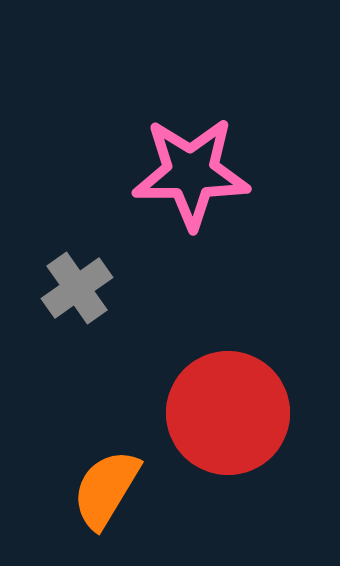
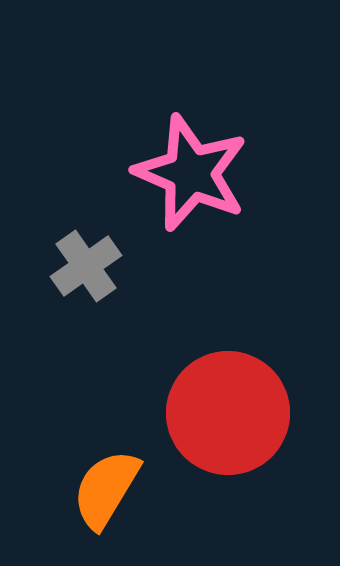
pink star: rotated 23 degrees clockwise
gray cross: moved 9 px right, 22 px up
